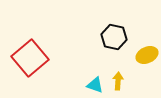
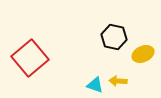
yellow ellipse: moved 4 px left, 1 px up
yellow arrow: rotated 90 degrees counterclockwise
